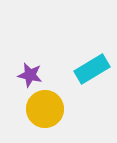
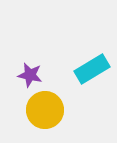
yellow circle: moved 1 px down
